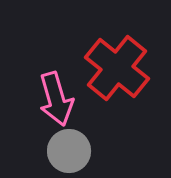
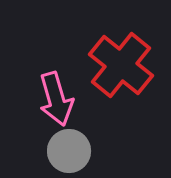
red cross: moved 4 px right, 3 px up
